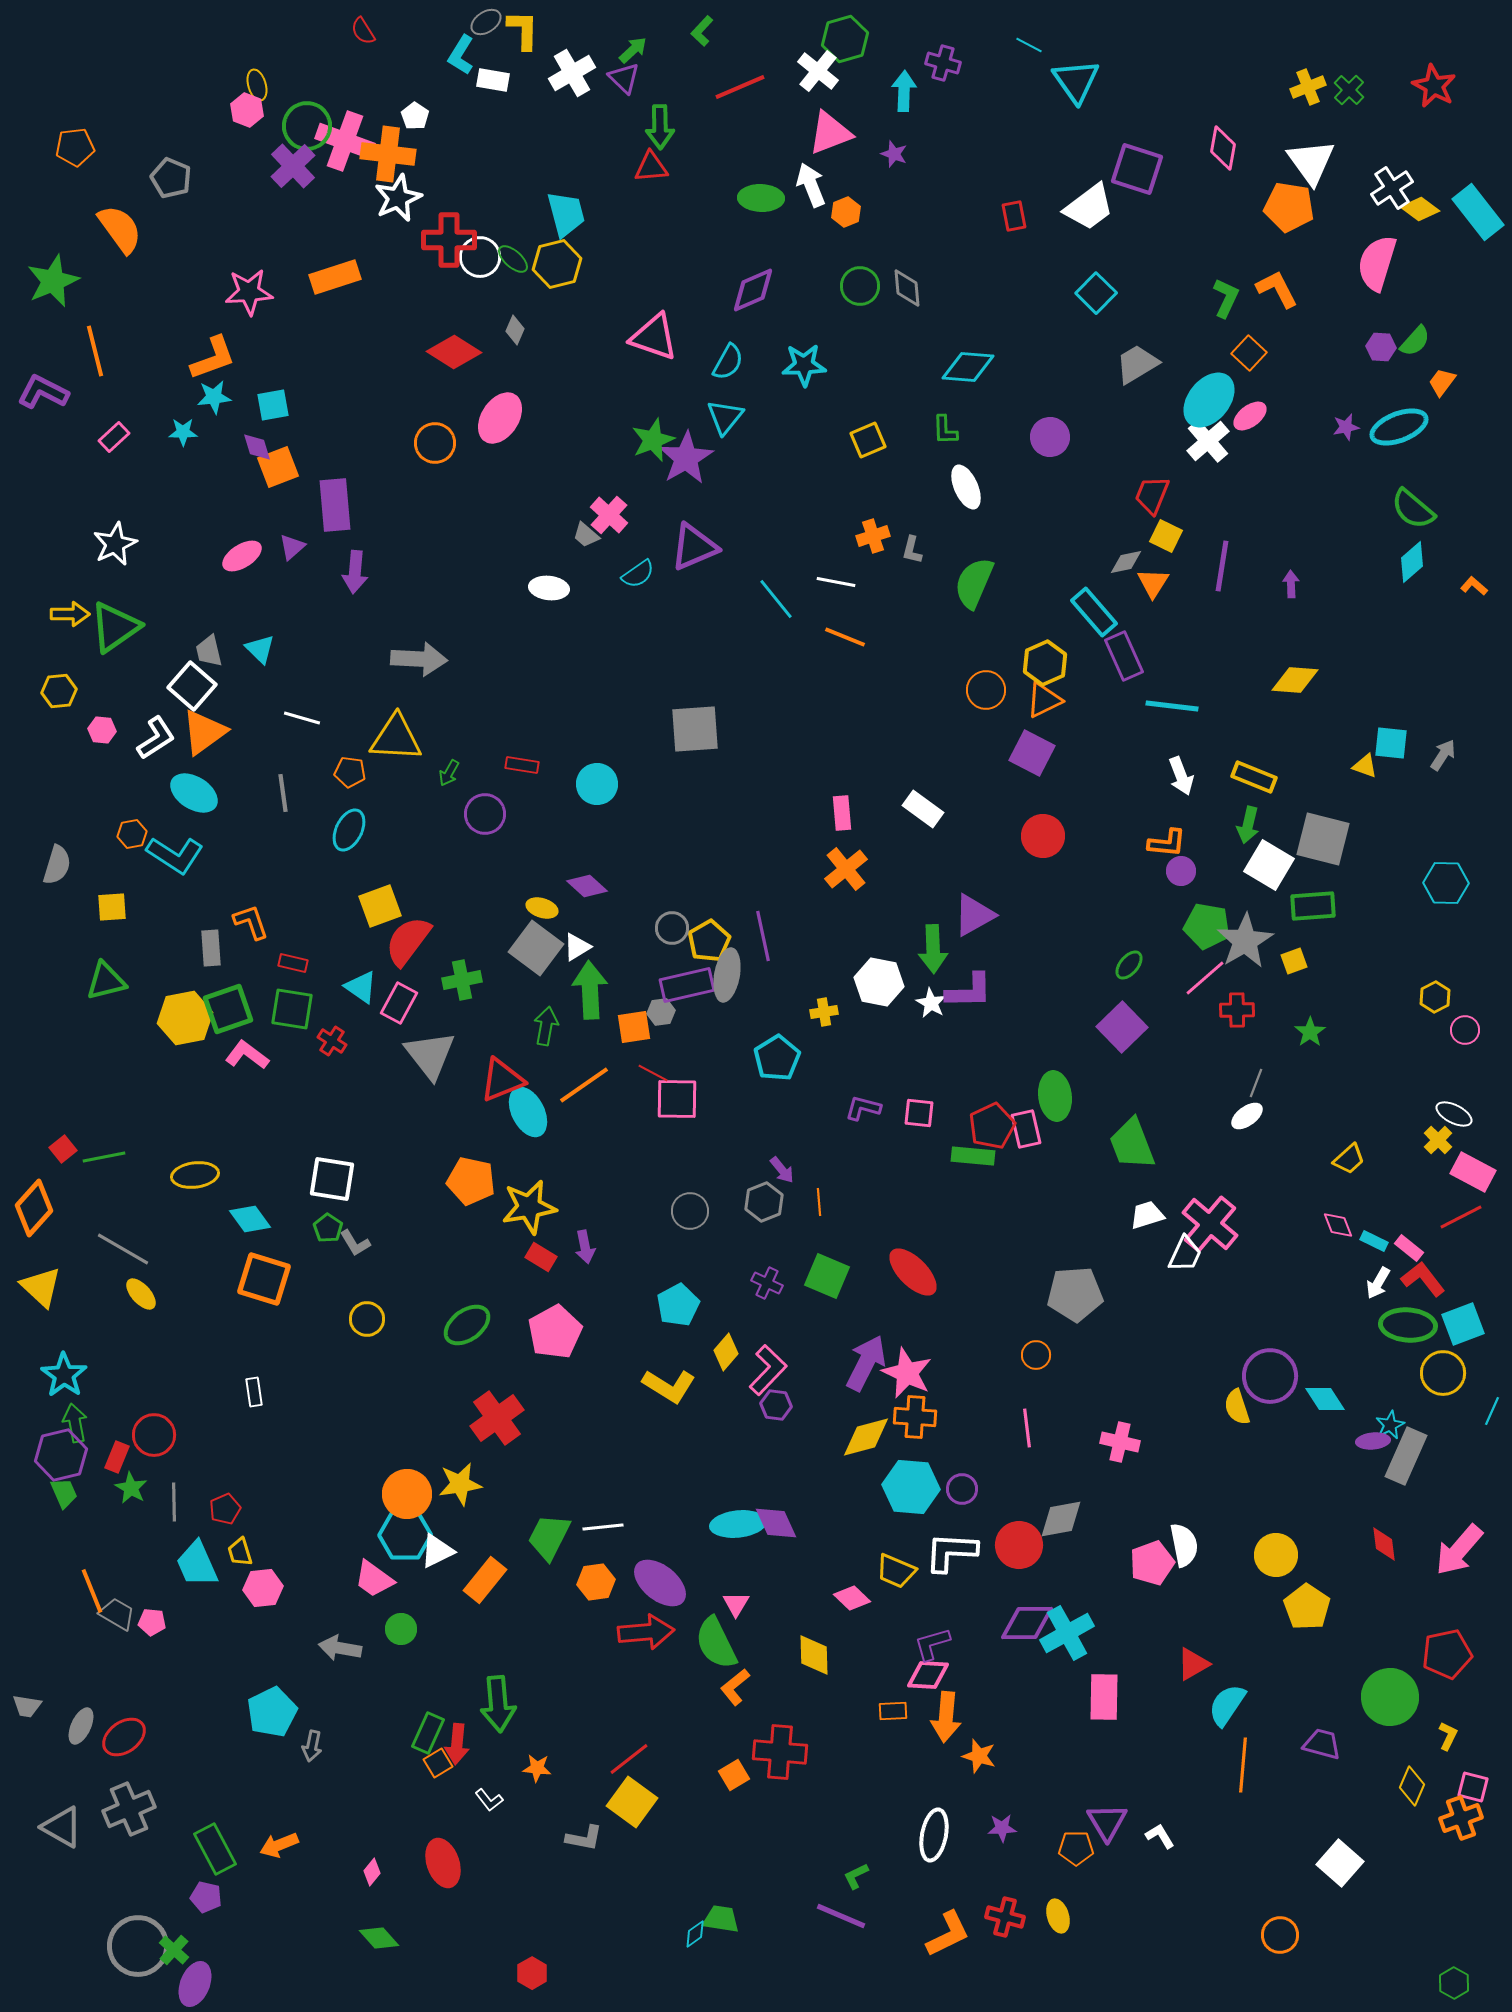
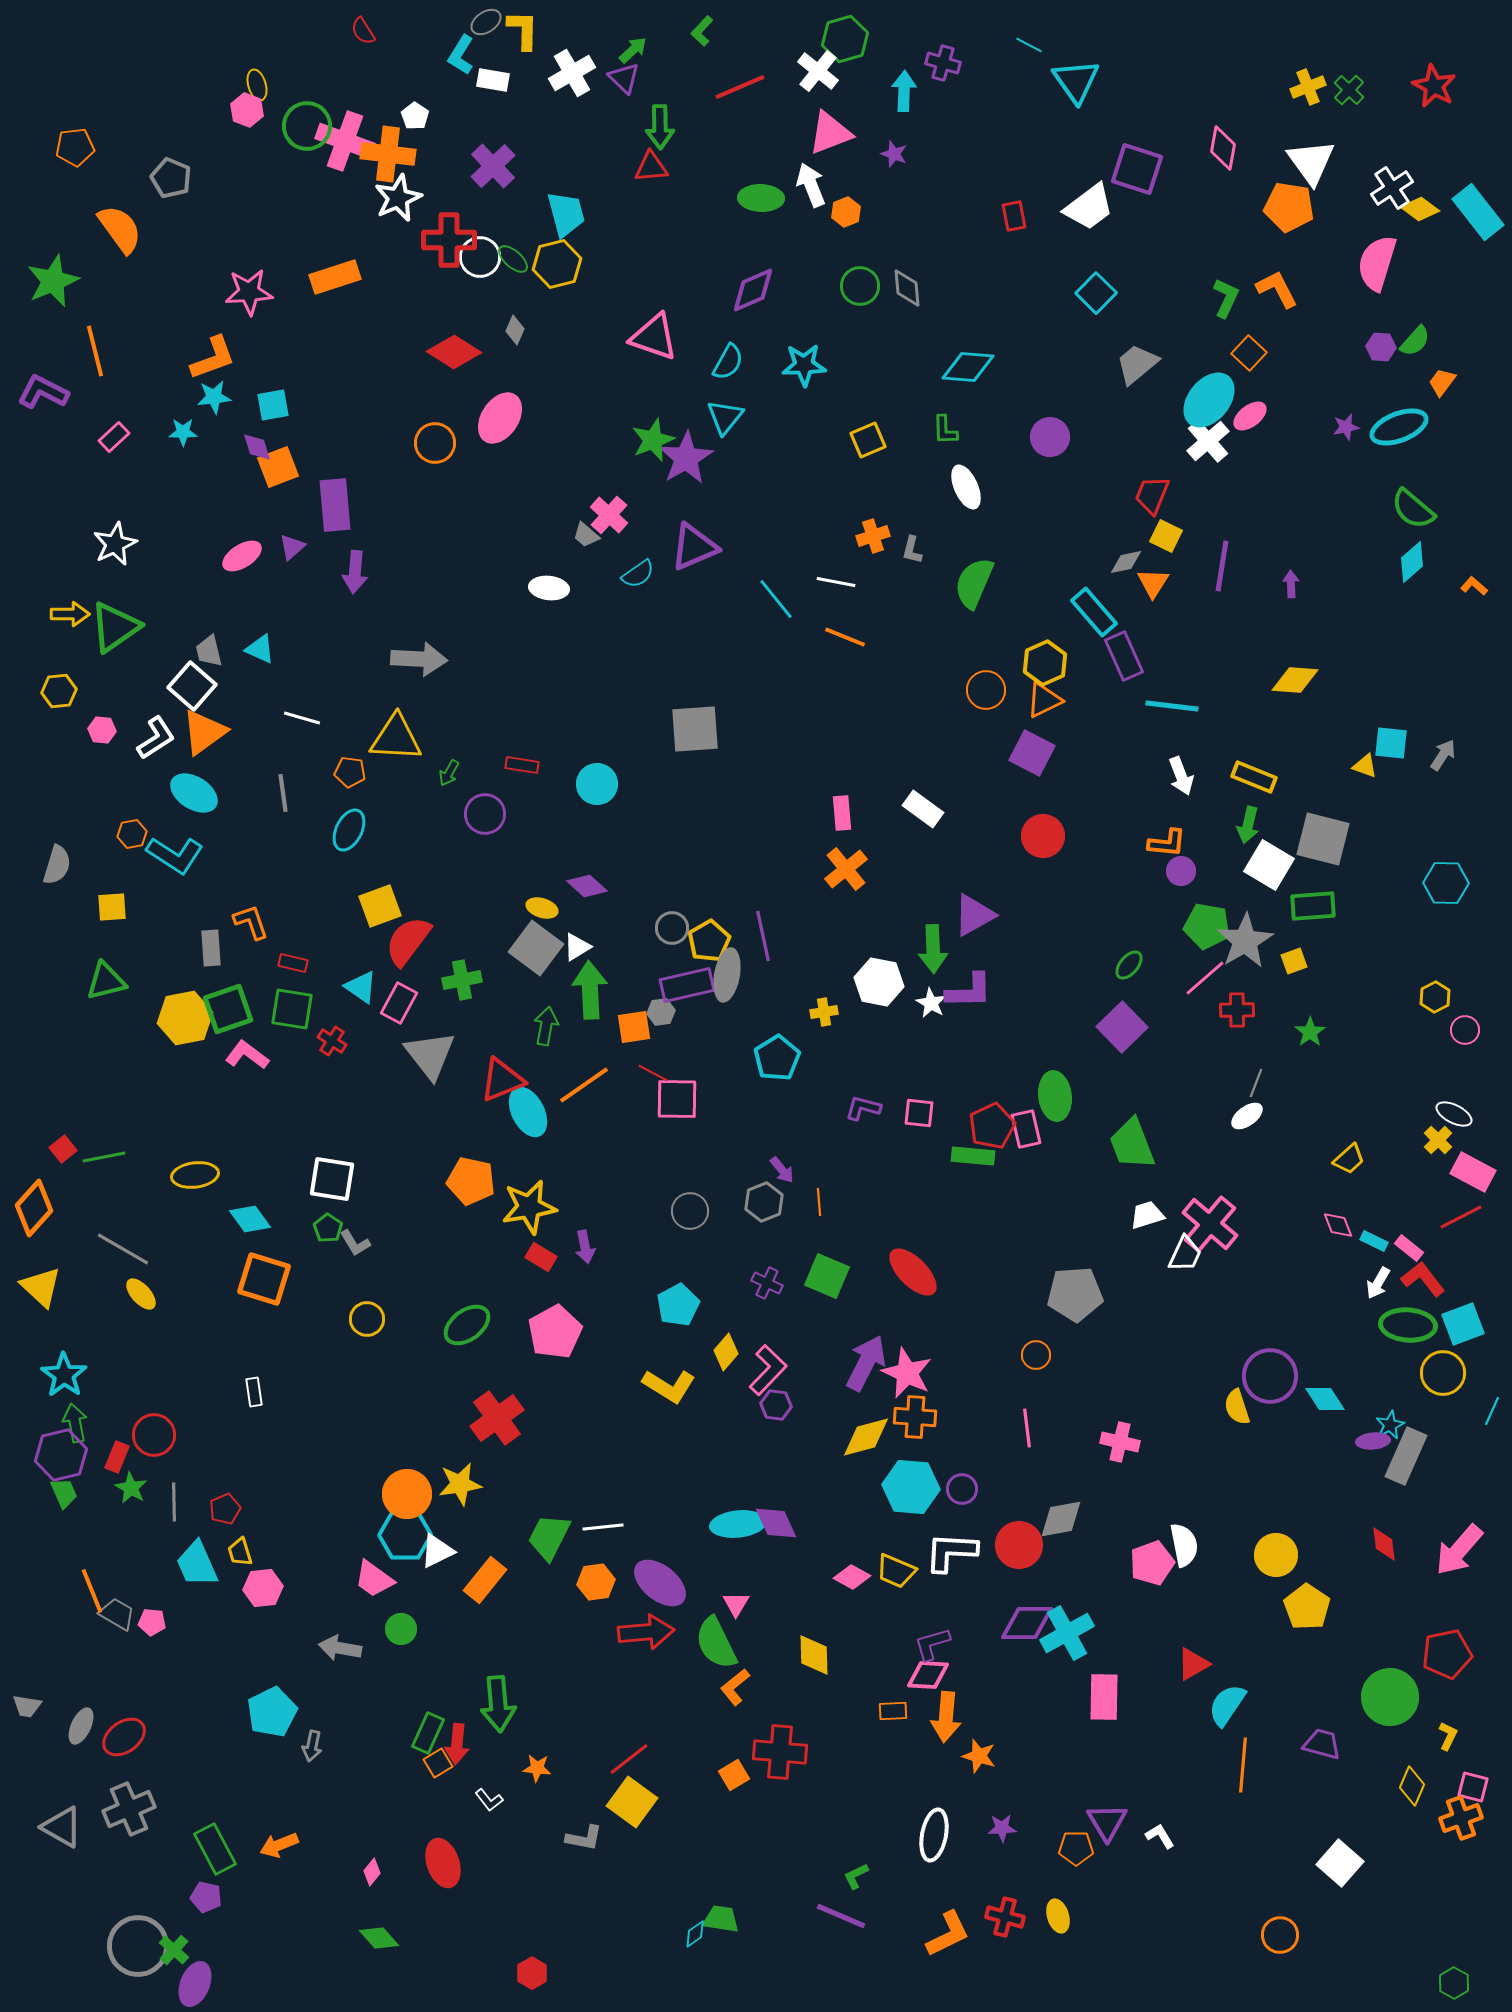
purple cross at (293, 166): moved 200 px right
gray trapezoid at (1137, 364): rotated 9 degrees counterclockwise
cyan triangle at (260, 649): rotated 20 degrees counterclockwise
pink diamond at (852, 1598): moved 21 px up; rotated 15 degrees counterclockwise
